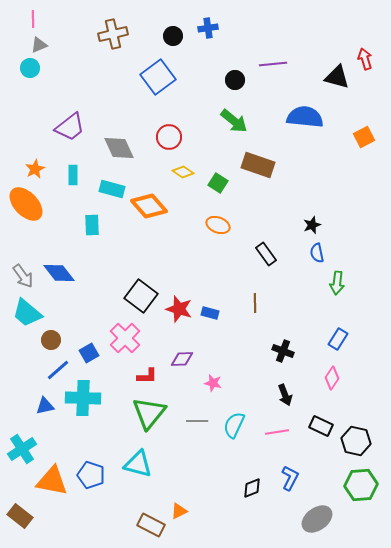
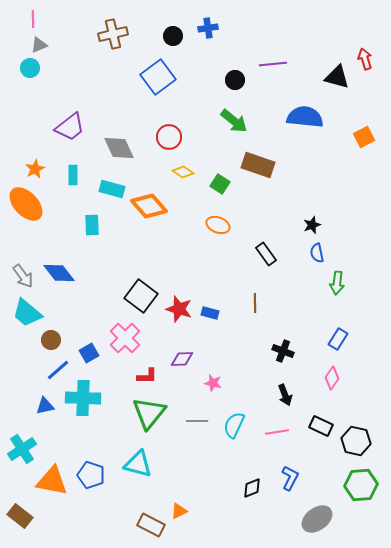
green square at (218, 183): moved 2 px right, 1 px down
